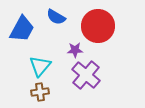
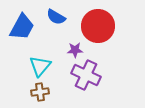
blue trapezoid: moved 2 px up
purple cross: rotated 16 degrees counterclockwise
